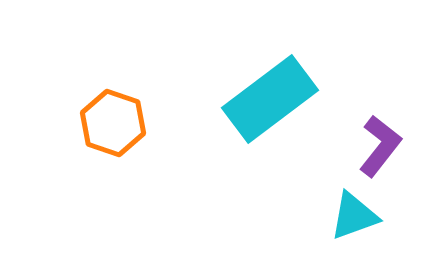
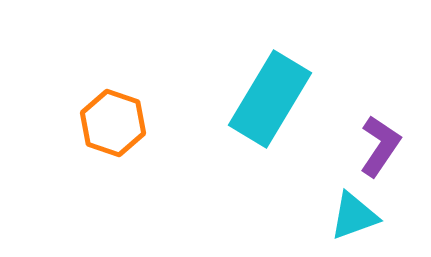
cyan rectangle: rotated 22 degrees counterclockwise
purple L-shape: rotated 4 degrees counterclockwise
